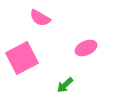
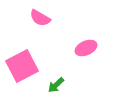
pink square: moved 8 px down
green arrow: moved 9 px left
